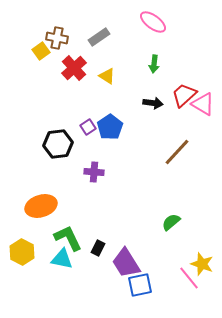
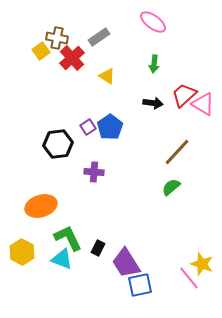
red cross: moved 2 px left, 10 px up
green semicircle: moved 35 px up
cyan triangle: rotated 10 degrees clockwise
